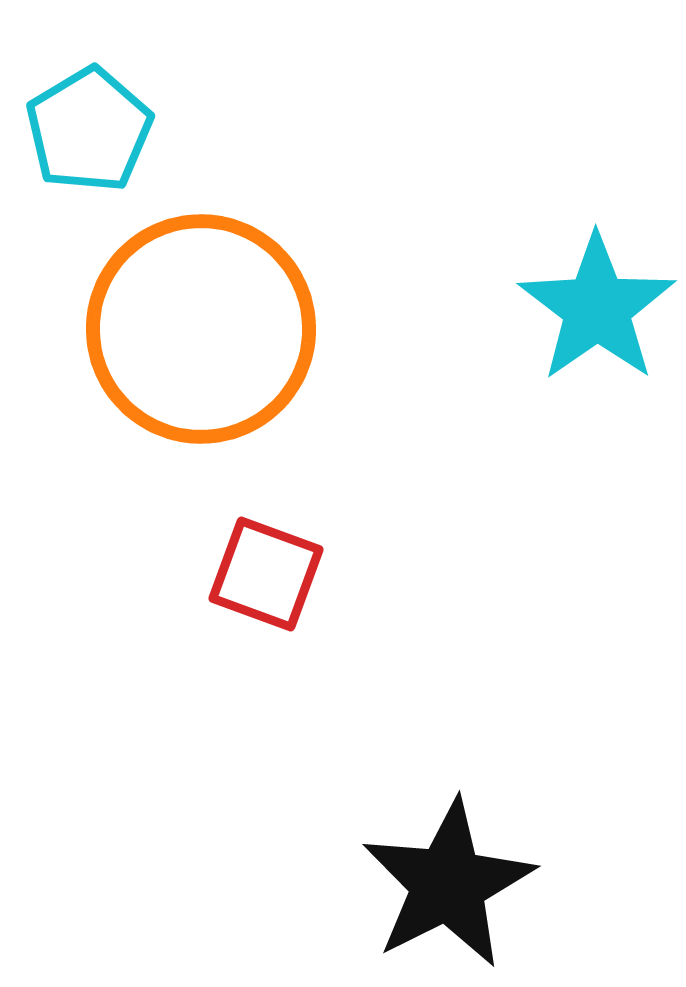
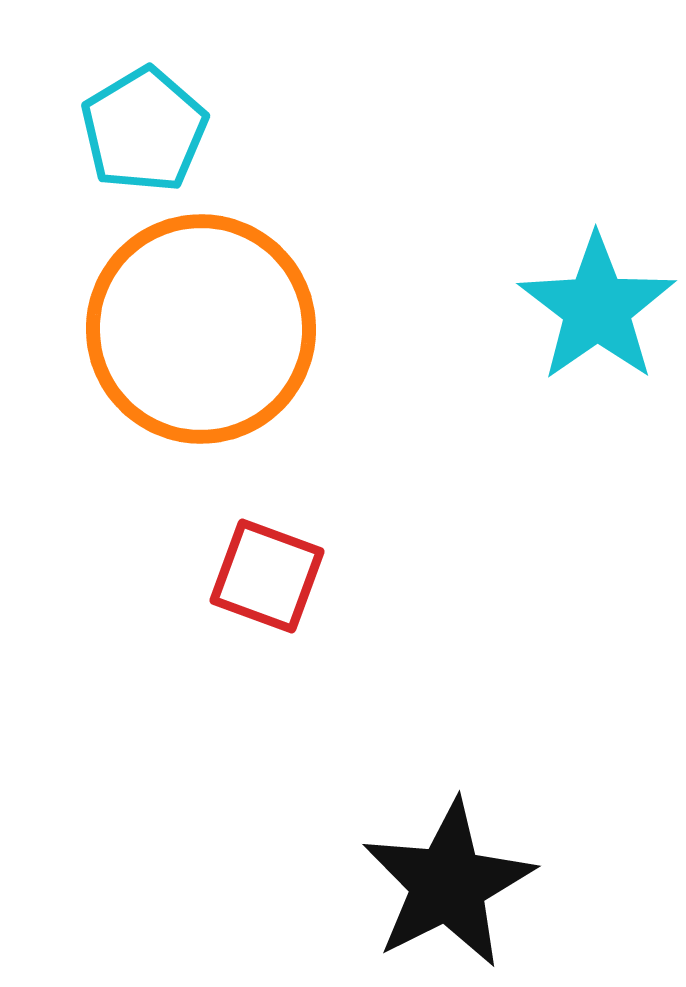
cyan pentagon: moved 55 px right
red square: moved 1 px right, 2 px down
